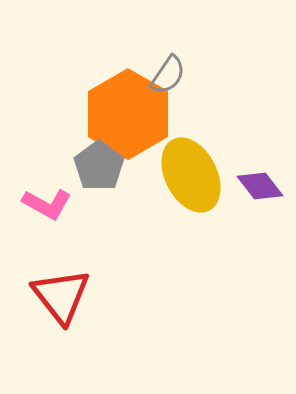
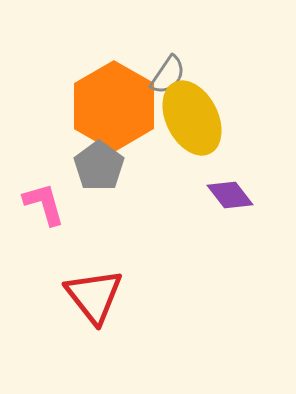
orange hexagon: moved 14 px left, 8 px up
yellow ellipse: moved 1 px right, 57 px up
purple diamond: moved 30 px left, 9 px down
pink L-shape: moved 3 px left; rotated 135 degrees counterclockwise
red triangle: moved 33 px right
